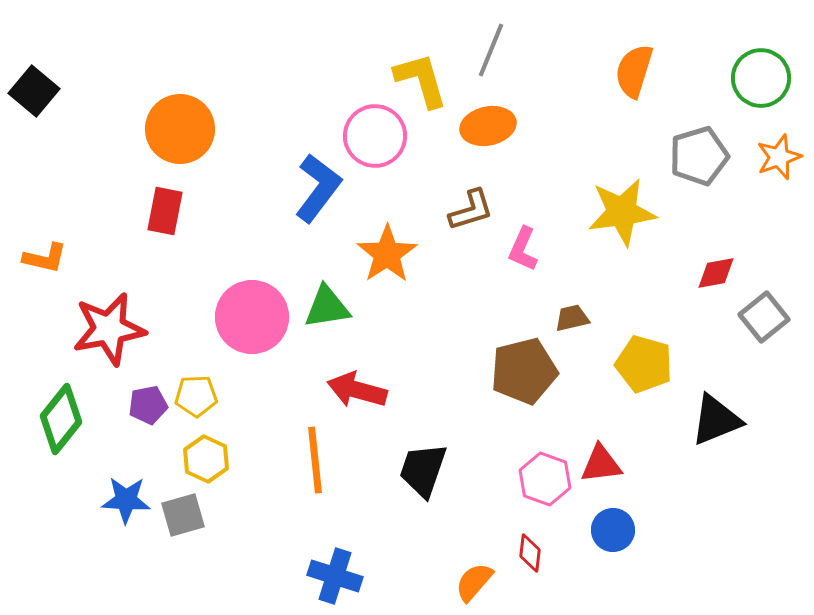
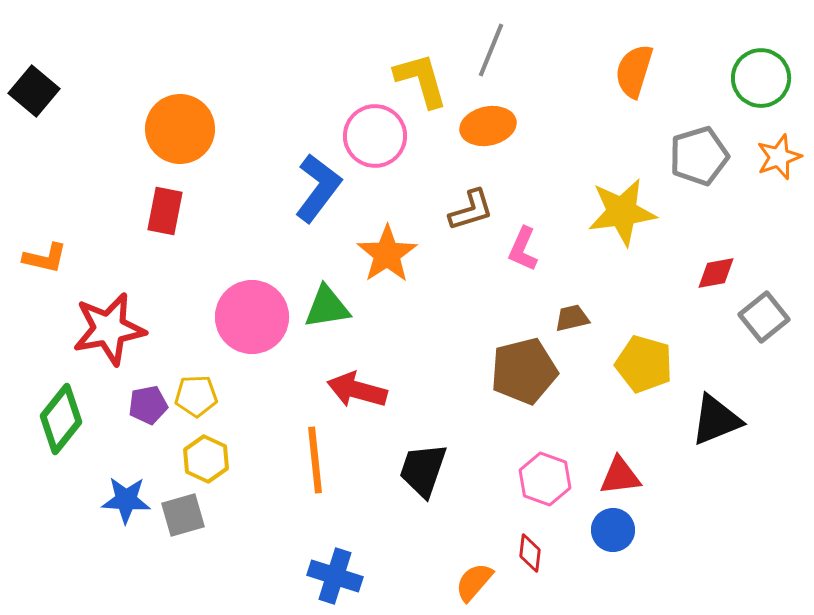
red triangle at (601, 464): moved 19 px right, 12 px down
